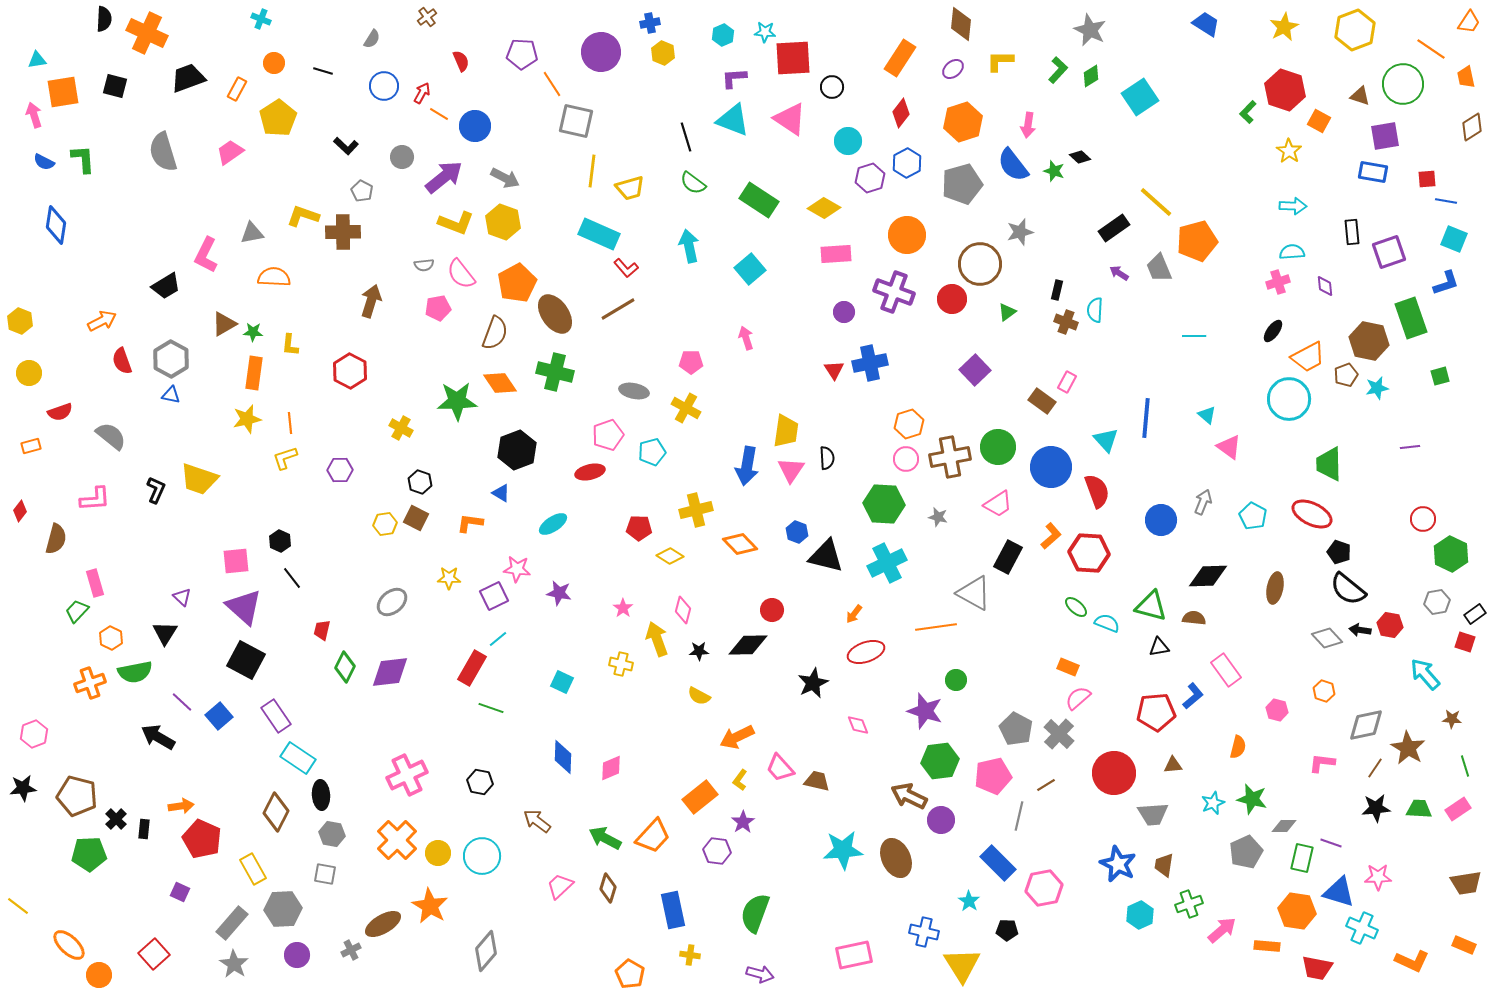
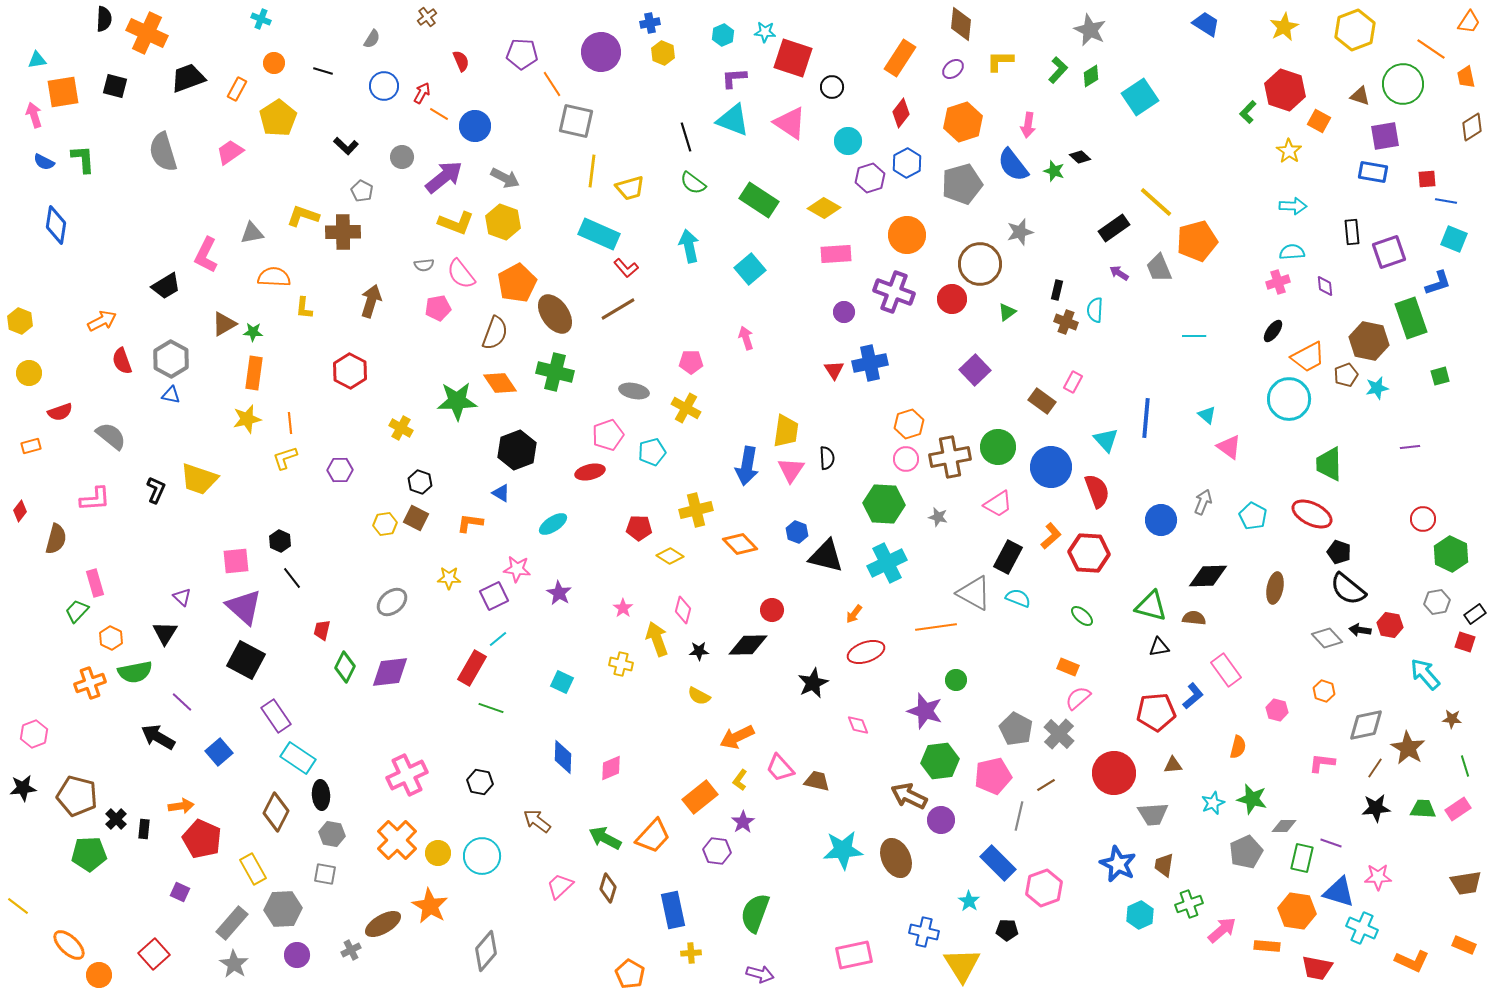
red square at (793, 58): rotated 21 degrees clockwise
pink triangle at (790, 119): moved 4 px down
blue L-shape at (1446, 283): moved 8 px left
yellow L-shape at (290, 345): moved 14 px right, 37 px up
pink rectangle at (1067, 382): moved 6 px right
purple star at (559, 593): rotated 20 degrees clockwise
green ellipse at (1076, 607): moved 6 px right, 9 px down
cyan semicircle at (1107, 623): moved 89 px left, 25 px up
blue square at (219, 716): moved 36 px down
green trapezoid at (1419, 809): moved 4 px right
pink hexagon at (1044, 888): rotated 9 degrees counterclockwise
yellow cross at (690, 955): moved 1 px right, 2 px up; rotated 12 degrees counterclockwise
